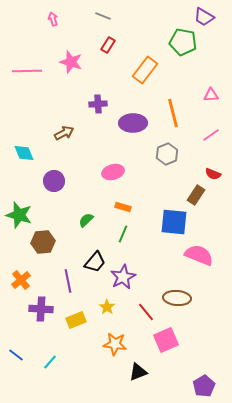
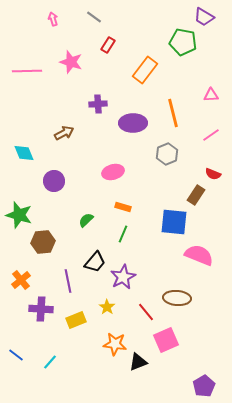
gray line at (103, 16): moved 9 px left, 1 px down; rotated 14 degrees clockwise
black triangle at (138, 372): moved 10 px up
